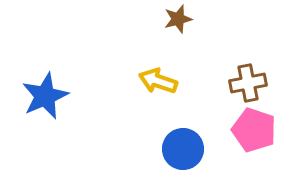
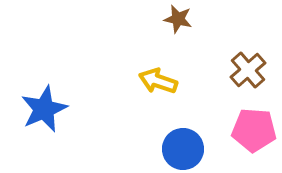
brown star: rotated 28 degrees clockwise
brown cross: moved 13 px up; rotated 30 degrees counterclockwise
blue star: moved 1 px left, 13 px down
pink pentagon: rotated 15 degrees counterclockwise
